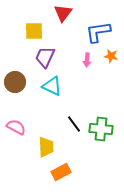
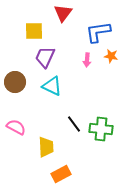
orange rectangle: moved 2 px down
